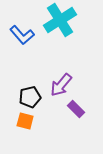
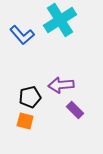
purple arrow: rotated 45 degrees clockwise
purple rectangle: moved 1 px left, 1 px down
